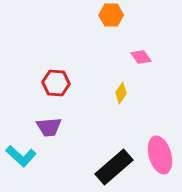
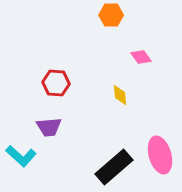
yellow diamond: moved 1 px left, 2 px down; rotated 40 degrees counterclockwise
